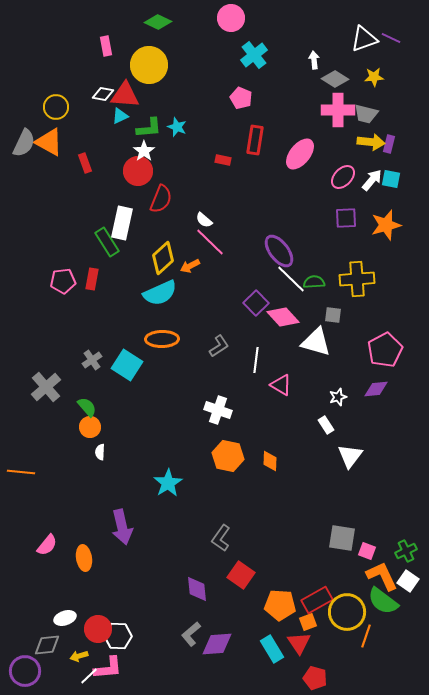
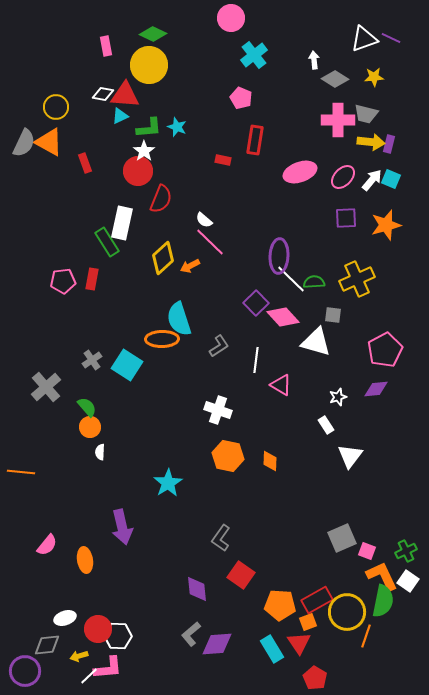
green diamond at (158, 22): moved 5 px left, 12 px down
pink cross at (338, 110): moved 10 px down
pink ellipse at (300, 154): moved 18 px down; rotated 32 degrees clockwise
cyan square at (391, 179): rotated 12 degrees clockwise
purple ellipse at (279, 251): moved 5 px down; rotated 40 degrees clockwise
yellow cross at (357, 279): rotated 20 degrees counterclockwise
cyan semicircle at (160, 293): moved 19 px right, 26 px down; rotated 96 degrees clockwise
gray square at (342, 538): rotated 32 degrees counterclockwise
orange ellipse at (84, 558): moved 1 px right, 2 px down
green semicircle at (383, 601): rotated 116 degrees counterclockwise
red pentagon at (315, 678): rotated 15 degrees clockwise
